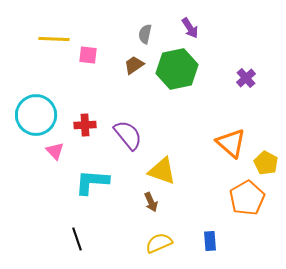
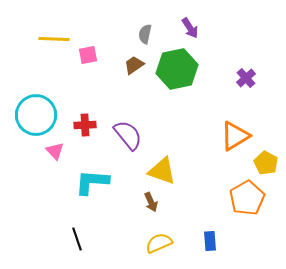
pink square: rotated 18 degrees counterclockwise
orange triangle: moved 4 px right, 7 px up; rotated 48 degrees clockwise
